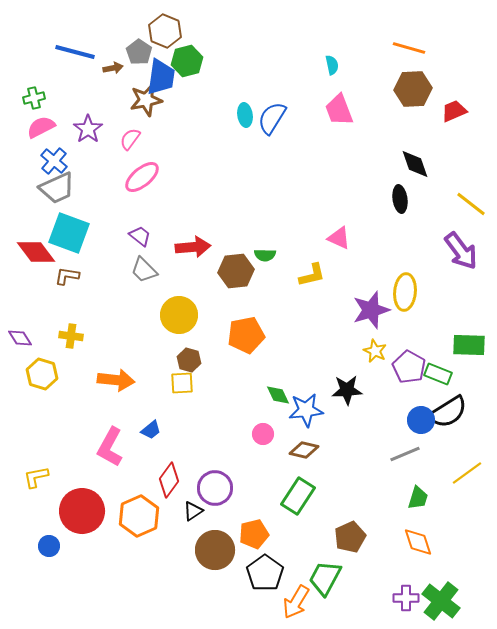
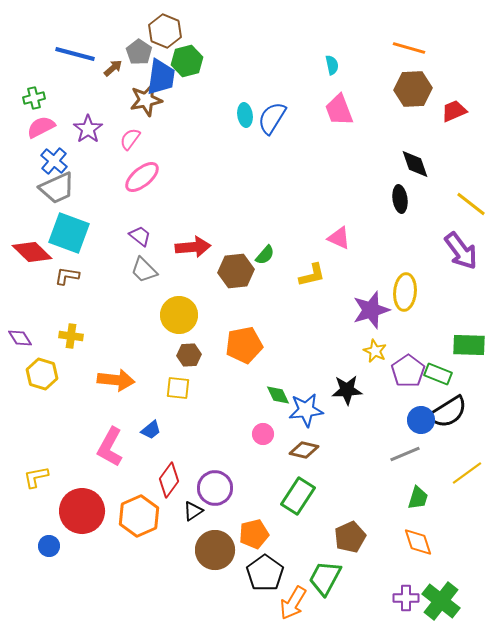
blue line at (75, 52): moved 2 px down
brown arrow at (113, 68): rotated 30 degrees counterclockwise
red diamond at (36, 252): moved 4 px left; rotated 9 degrees counterclockwise
green semicircle at (265, 255): rotated 50 degrees counterclockwise
orange pentagon at (246, 335): moved 2 px left, 10 px down
brown hexagon at (189, 360): moved 5 px up; rotated 20 degrees counterclockwise
purple pentagon at (409, 367): moved 1 px left, 4 px down; rotated 8 degrees clockwise
yellow square at (182, 383): moved 4 px left, 5 px down; rotated 10 degrees clockwise
orange arrow at (296, 602): moved 3 px left, 1 px down
